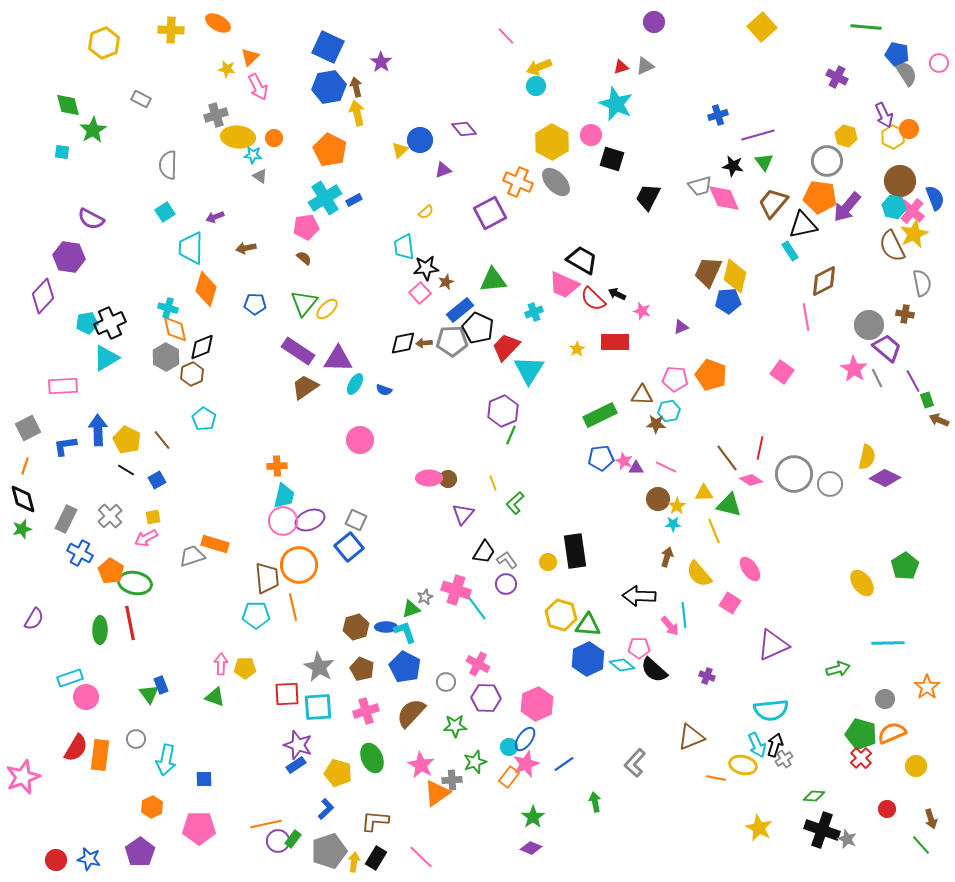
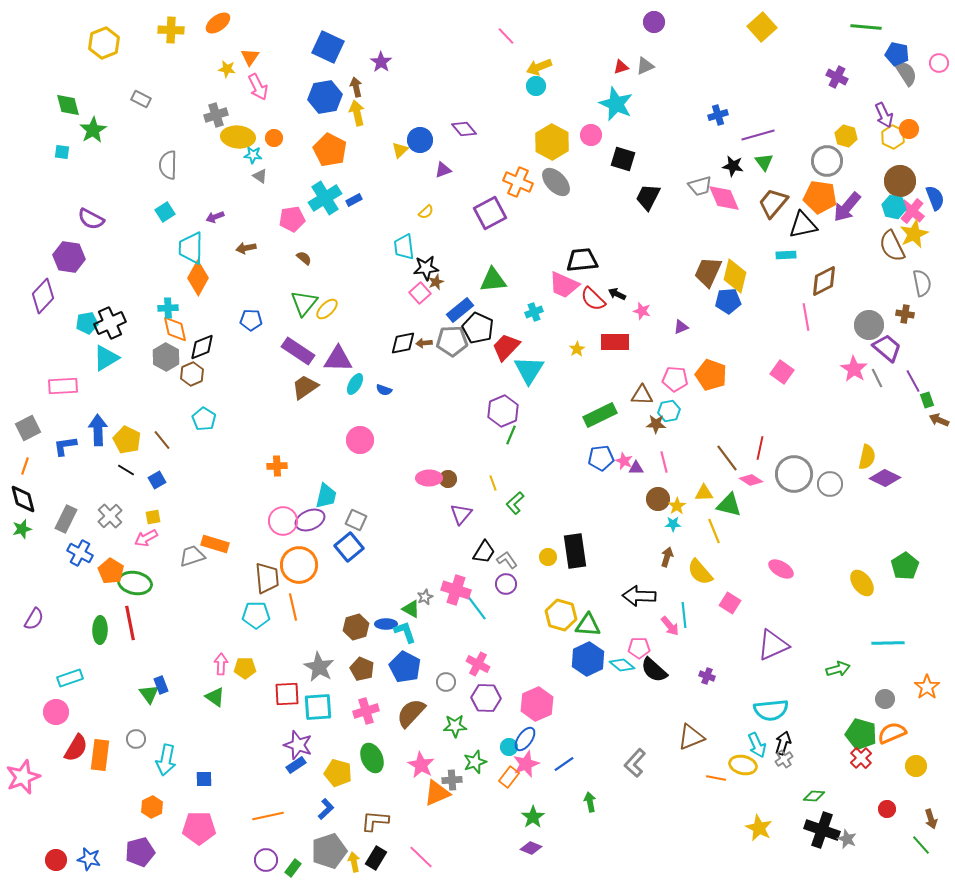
orange ellipse at (218, 23): rotated 65 degrees counterclockwise
orange triangle at (250, 57): rotated 12 degrees counterclockwise
blue hexagon at (329, 87): moved 4 px left, 10 px down
black square at (612, 159): moved 11 px right
pink pentagon at (306, 227): moved 14 px left, 8 px up
cyan rectangle at (790, 251): moved 4 px left, 4 px down; rotated 60 degrees counterclockwise
black trapezoid at (582, 260): rotated 36 degrees counterclockwise
brown star at (446, 282): moved 10 px left
orange diamond at (206, 289): moved 8 px left, 11 px up; rotated 12 degrees clockwise
blue pentagon at (255, 304): moved 4 px left, 16 px down
cyan cross at (168, 308): rotated 18 degrees counterclockwise
pink line at (666, 467): moved 2 px left, 5 px up; rotated 50 degrees clockwise
cyan trapezoid at (284, 496): moved 42 px right
purple triangle at (463, 514): moved 2 px left
yellow circle at (548, 562): moved 5 px up
pink ellipse at (750, 569): moved 31 px right; rotated 25 degrees counterclockwise
yellow semicircle at (699, 574): moved 1 px right, 2 px up
green triangle at (411, 609): rotated 48 degrees clockwise
blue ellipse at (386, 627): moved 3 px up
pink circle at (86, 697): moved 30 px left, 15 px down
green triangle at (215, 697): rotated 15 degrees clockwise
black arrow at (775, 745): moved 8 px right, 2 px up
orange triangle at (437, 793): rotated 12 degrees clockwise
green arrow at (595, 802): moved 5 px left
orange line at (266, 824): moved 2 px right, 8 px up
green rectangle at (293, 839): moved 29 px down
purple circle at (278, 841): moved 12 px left, 19 px down
purple pentagon at (140, 852): rotated 20 degrees clockwise
yellow arrow at (354, 862): rotated 18 degrees counterclockwise
